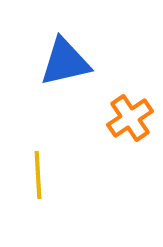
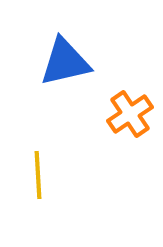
orange cross: moved 4 px up
